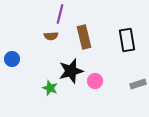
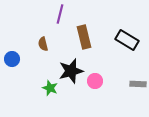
brown semicircle: moved 8 px left, 8 px down; rotated 80 degrees clockwise
black rectangle: rotated 50 degrees counterclockwise
gray rectangle: rotated 21 degrees clockwise
